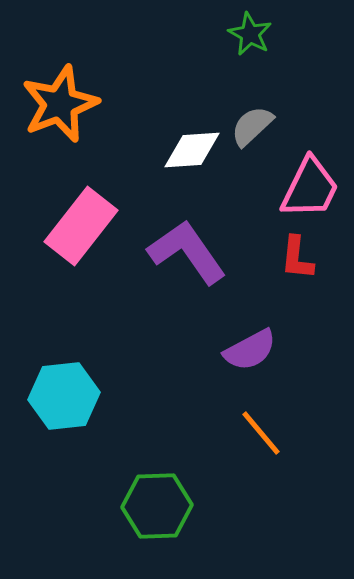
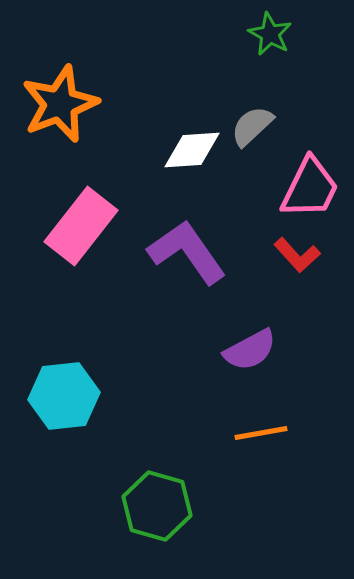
green star: moved 20 px right
red L-shape: moved 3 px up; rotated 48 degrees counterclockwise
orange line: rotated 60 degrees counterclockwise
green hexagon: rotated 18 degrees clockwise
